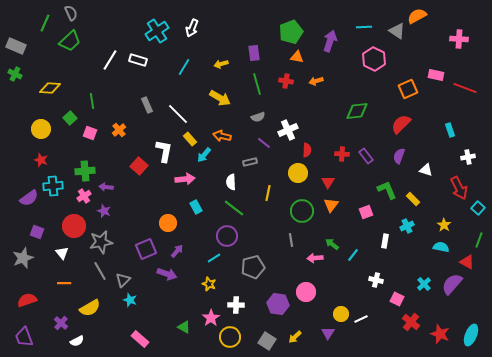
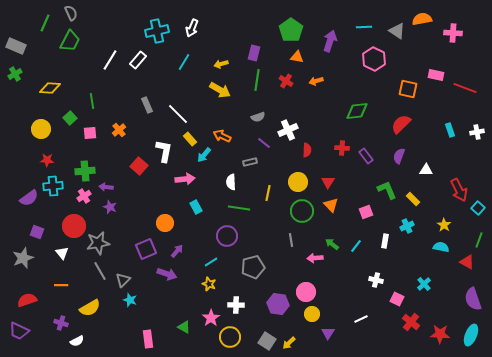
orange semicircle at (417, 16): moved 5 px right, 3 px down; rotated 18 degrees clockwise
cyan cross at (157, 31): rotated 20 degrees clockwise
green pentagon at (291, 32): moved 2 px up; rotated 15 degrees counterclockwise
pink cross at (459, 39): moved 6 px left, 6 px up
green trapezoid at (70, 41): rotated 20 degrees counterclockwise
purple rectangle at (254, 53): rotated 21 degrees clockwise
white rectangle at (138, 60): rotated 66 degrees counterclockwise
cyan line at (184, 67): moved 5 px up
green cross at (15, 74): rotated 32 degrees clockwise
red cross at (286, 81): rotated 24 degrees clockwise
green line at (257, 84): moved 4 px up; rotated 25 degrees clockwise
orange square at (408, 89): rotated 36 degrees clockwise
yellow arrow at (220, 98): moved 8 px up
pink square at (90, 133): rotated 24 degrees counterclockwise
orange arrow at (222, 136): rotated 12 degrees clockwise
red cross at (342, 154): moved 6 px up
white cross at (468, 157): moved 9 px right, 25 px up
red star at (41, 160): moved 6 px right; rotated 16 degrees counterclockwise
white triangle at (426, 170): rotated 16 degrees counterclockwise
yellow circle at (298, 173): moved 9 px down
red arrow at (459, 188): moved 2 px down
orange triangle at (331, 205): rotated 21 degrees counterclockwise
green line at (234, 208): moved 5 px right; rotated 30 degrees counterclockwise
purple star at (104, 211): moved 6 px right, 4 px up
orange circle at (168, 223): moved 3 px left
gray star at (101, 242): moved 3 px left, 1 px down
cyan line at (353, 255): moved 3 px right, 9 px up
cyan line at (214, 258): moved 3 px left, 4 px down
orange line at (64, 283): moved 3 px left, 2 px down
purple semicircle at (452, 284): moved 21 px right, 15 px down; rotated 60 degrees counterclockwise
yellow circle at (341, 314): moved 29 px left
purple cross at (61, 323): rotated 24 degrees counterclockwise
red star at (440, 334): rotated 18 degrees counterclockwise
purple trapezoid at (24, 337): moved 5 px left, 6 px up; rotated 45 degrees counterclockwise
yellow arrow at (295, 337): moved 6 px left, 6 px down
pink rectangle at (140, 339): moved 8 px right; rotated 42 degrees clockwise
